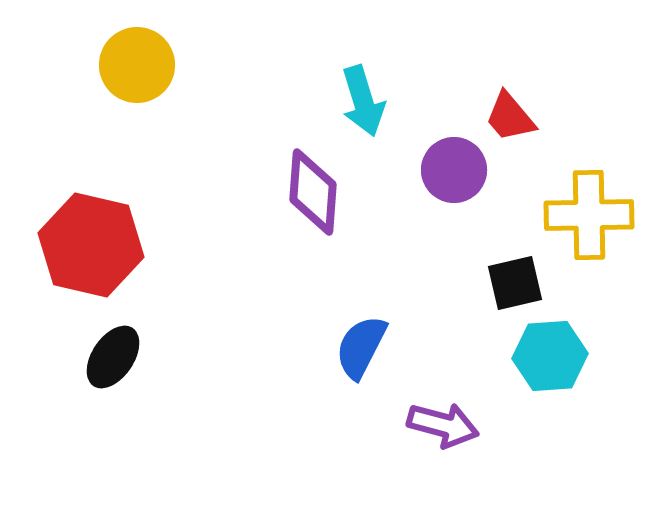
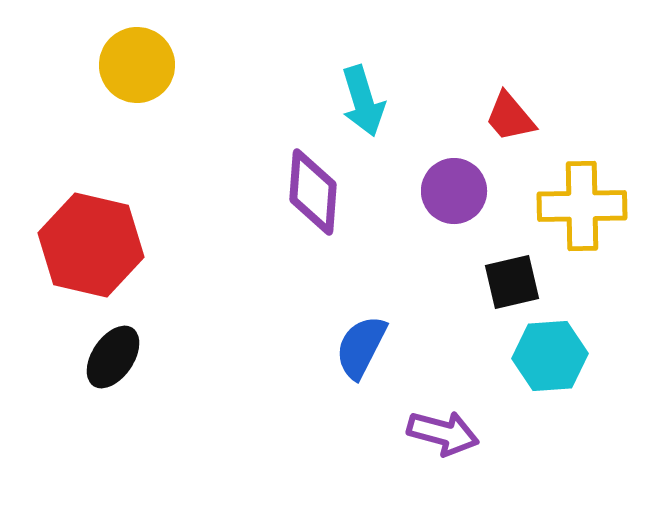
purple circle: moved 21 px down
yellow cross: moved 7 px left, 9 px up
black square: moved 3 px left, 1 px up
purple arrow: moved 8 px down
